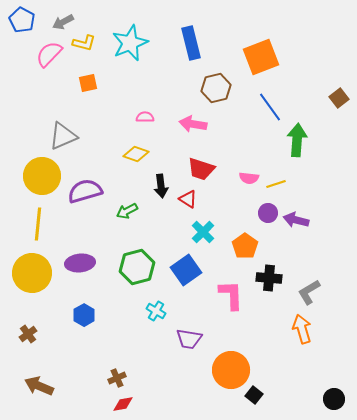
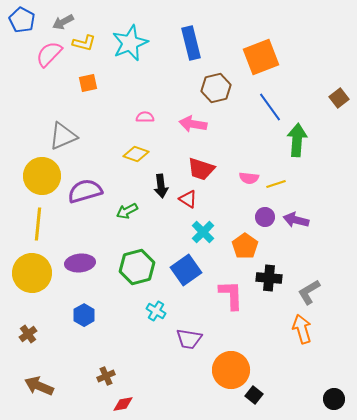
purple circle at (268, 213): moved 3 px left, 4 px down
brown cross at (117, 378): moved 11 px left, 2 px up
